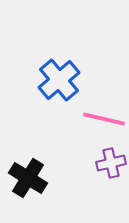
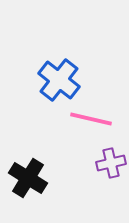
blue cross: rotated 12 degrees counterclockwise
pink line: moved 13 px left
